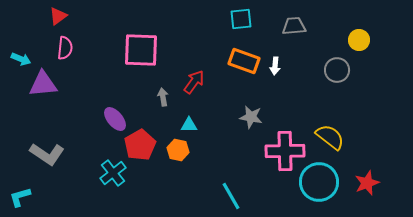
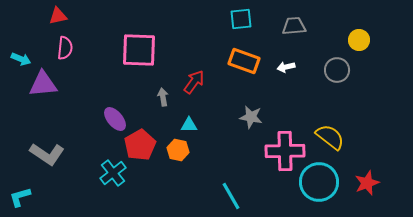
red triangle: rotated 24 degrees clockwise
pink square: moved 2 px left
white arrow: moved 11 px right, 1 px down; rotated 72 degrees clockwise
